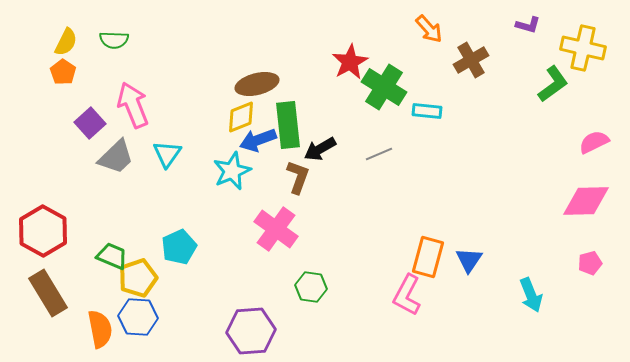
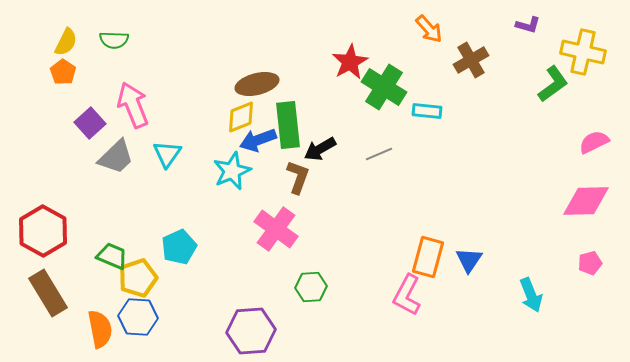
yellow cross: moved 4 px down
green hexagon: rotated 12 degrees counterclockwise
